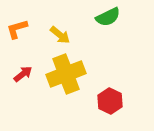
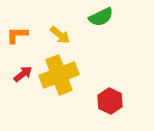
green semicircle: moved 7 px left
orange L-shape: moved 6 px down; rotated 15 degrees clockwise
yellow cross: moved 7 px left, 1 px down
